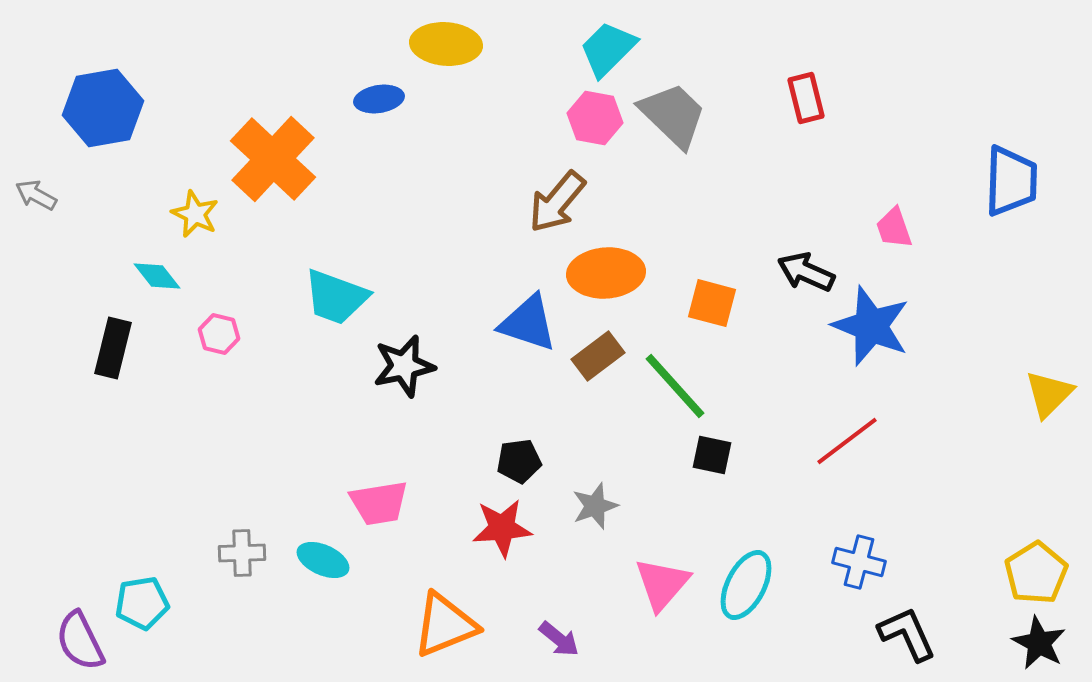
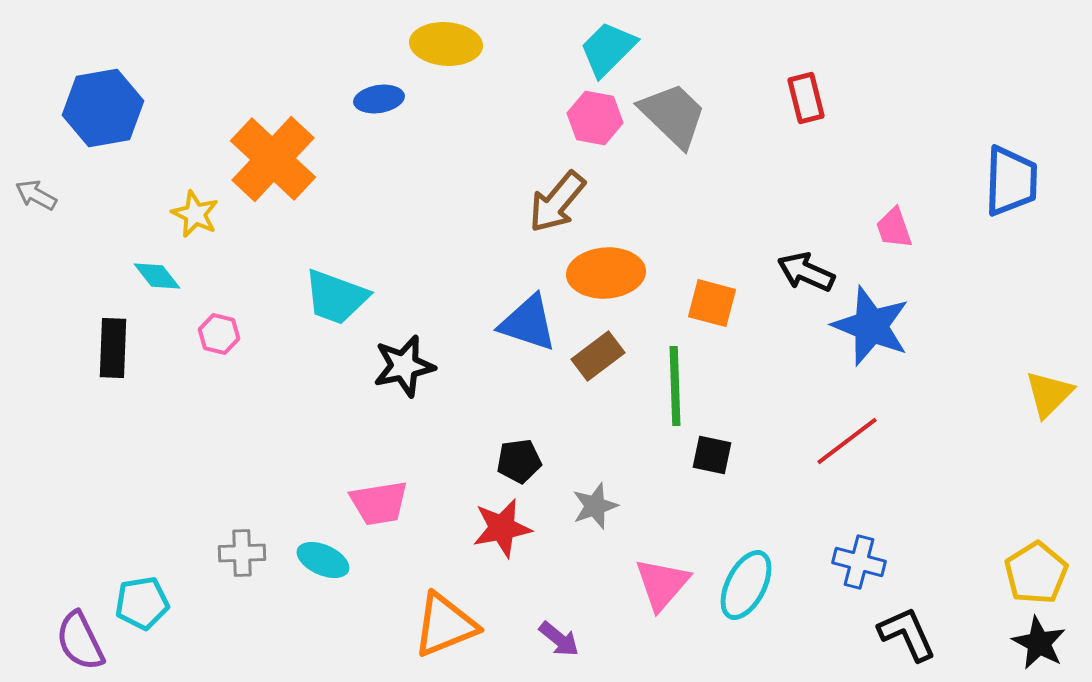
black rectangle at (113, 348): rotated 12 degrees counterclockwise
green line at (675, 386): rotated 40 degrees clockwise
red star at (502, 528): rotated 6 degrees counterclockwise
